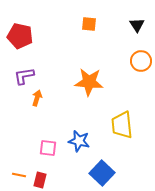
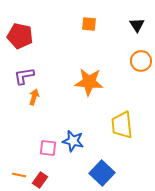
orange arrow: moved 3 px left, 1 px up
blue star: moved 6 px left
red rectangle: rotated 21 degrees clockwise
